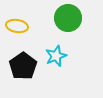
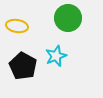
black pentagon: rotated 8 degrees counterclockwise
